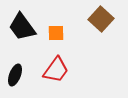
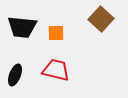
black trapezoid: rotated 48 degrees counterclockwise
red trapezoid: rotated 112 degrees counterclockwise
